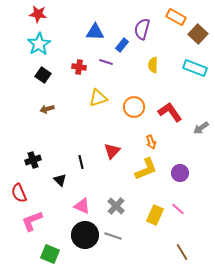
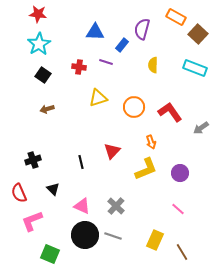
black triangle: moved 7 px left, 9 px down
yellow rectangle: moved 25 px down
